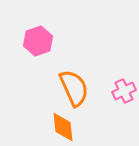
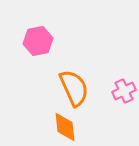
pink hexagon: rotated 8 degrees clockwise
orange diamond: moved 2 px right
